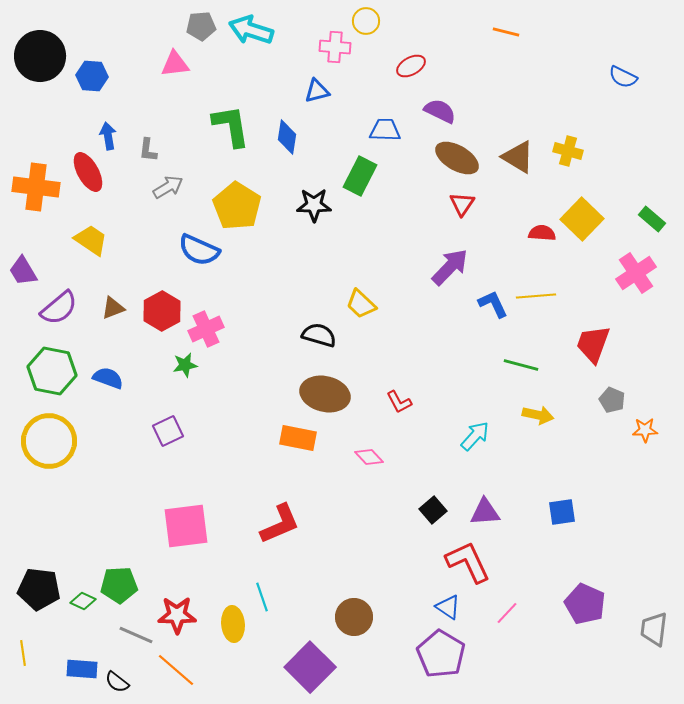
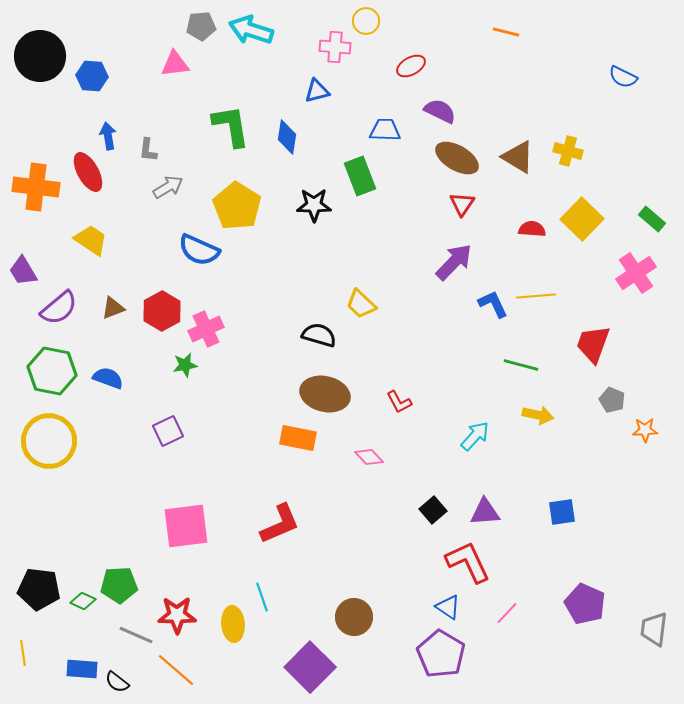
green rectangle at (360, 176): rotated 48 degrees counterclockwise
red semicircle at (542, 233): moved 10 px left, 4 px up
purple arrow at (450, 267): moved 4 px right, 5 px up
